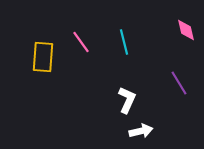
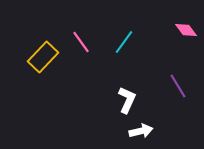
pink diamond: rotated 25 degrees counterclockwise
cyan line: rotated 50 degrees clockwise
yellow rectangle: rotated 40 degrees clockwise
purple line: moved 1 px left, 3 px down
